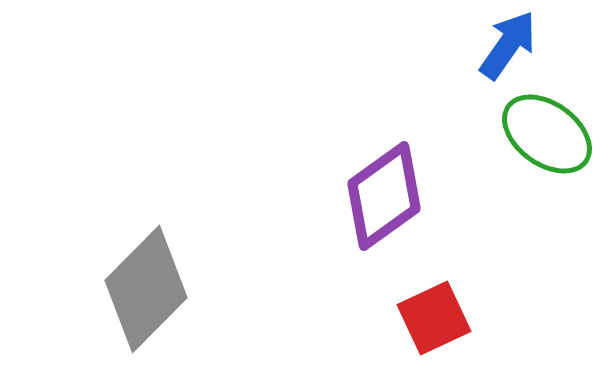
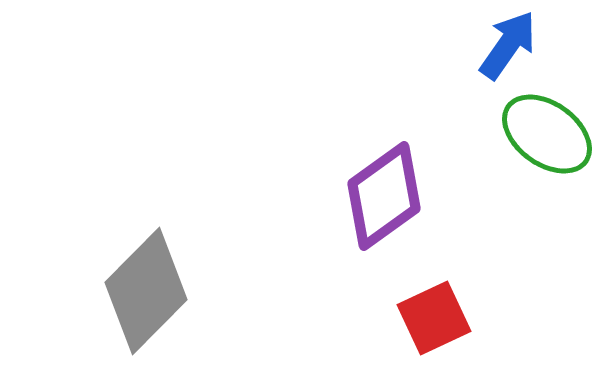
gray diamond: moved 2 px down
